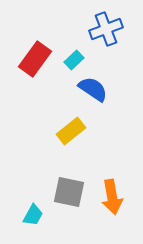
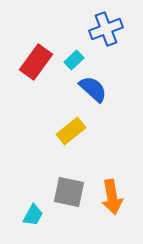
red rectangle: moved 1 px right, 3 px down
blue semicircle: rotated 8 degrees clockwise
